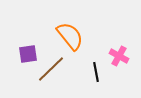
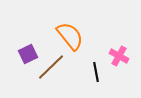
purple square: rotated 18 degrees counterclockwise
brown line: moved 2 px up
